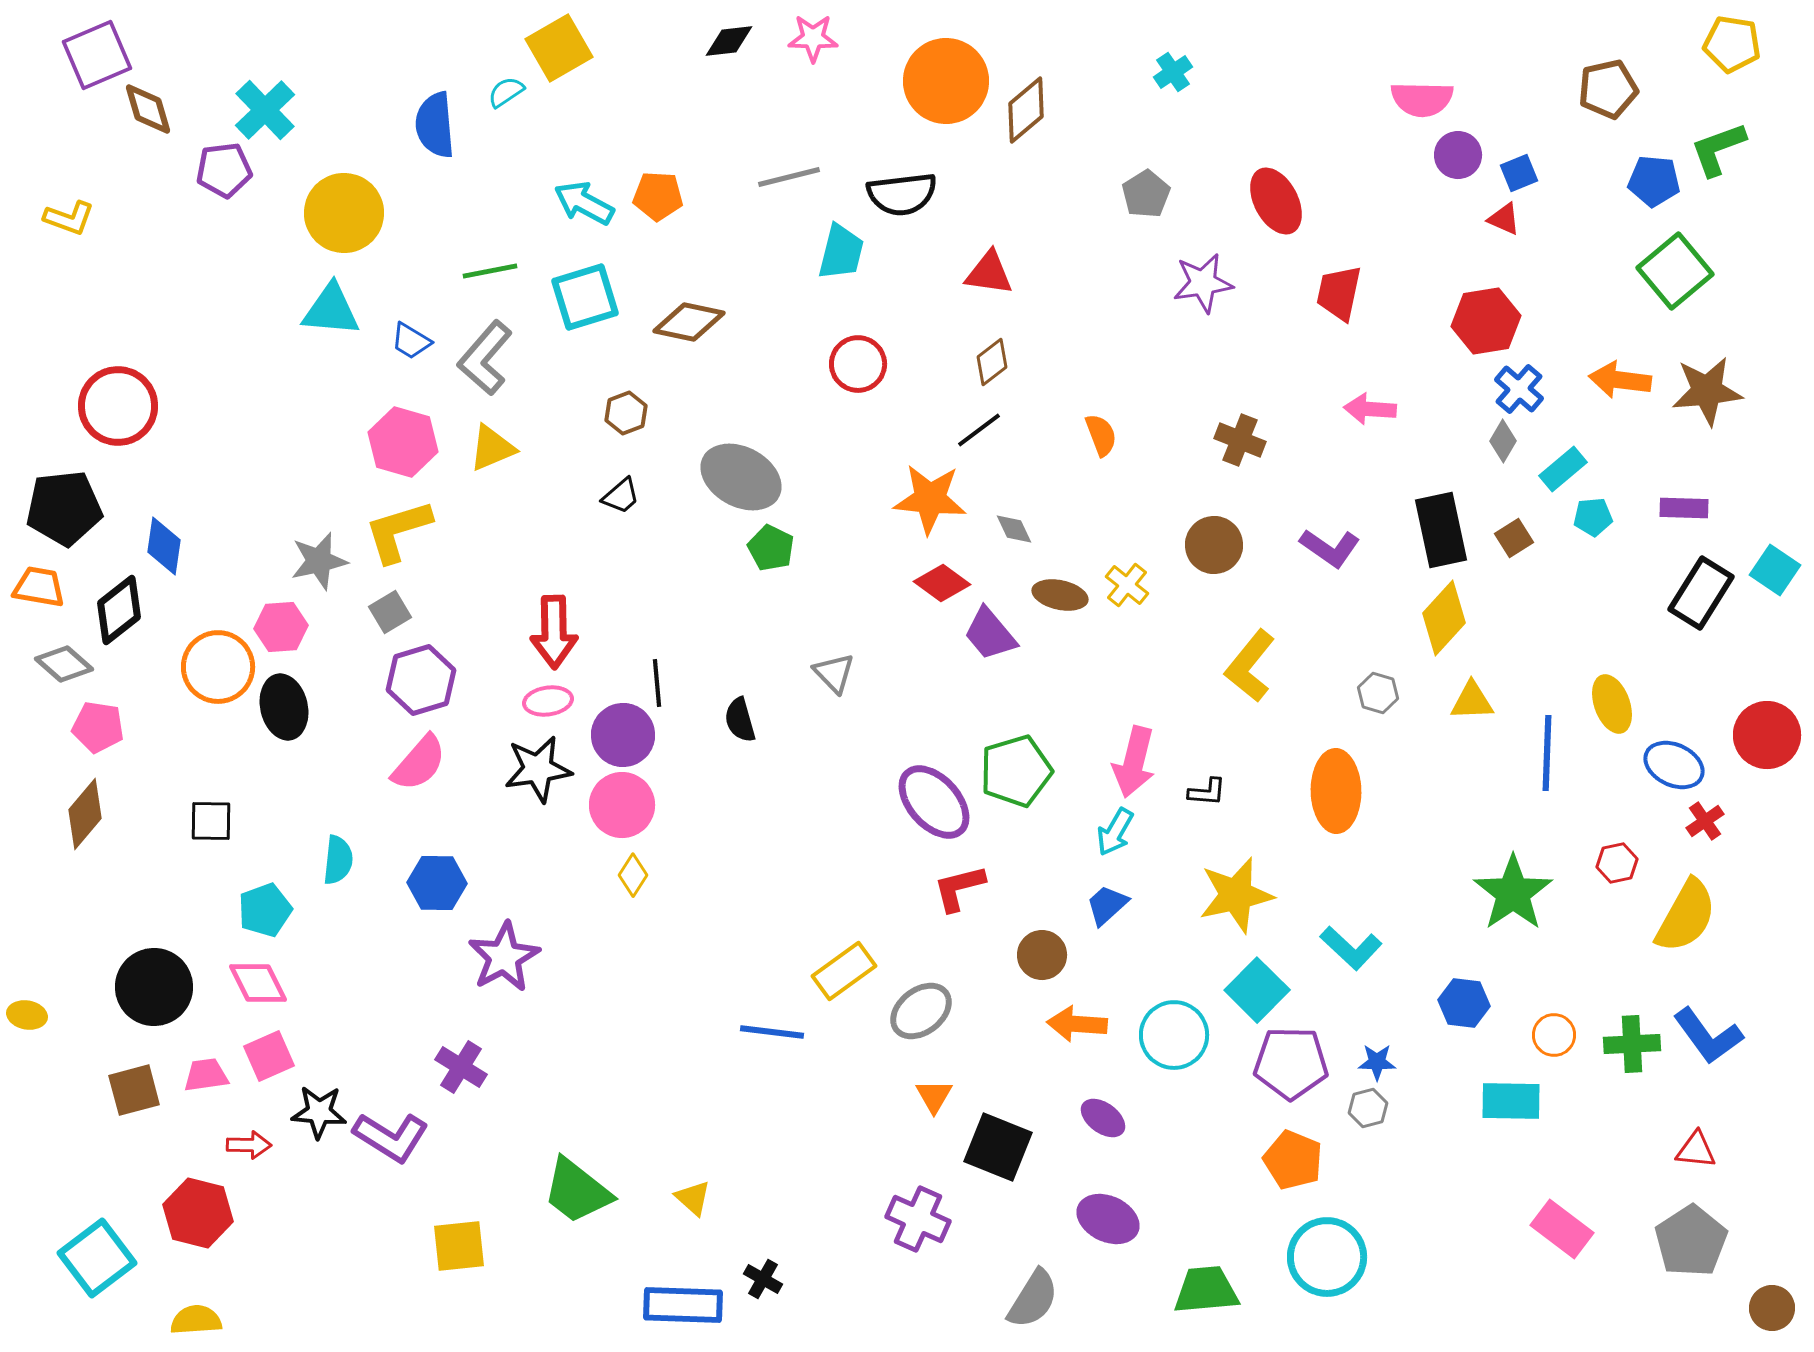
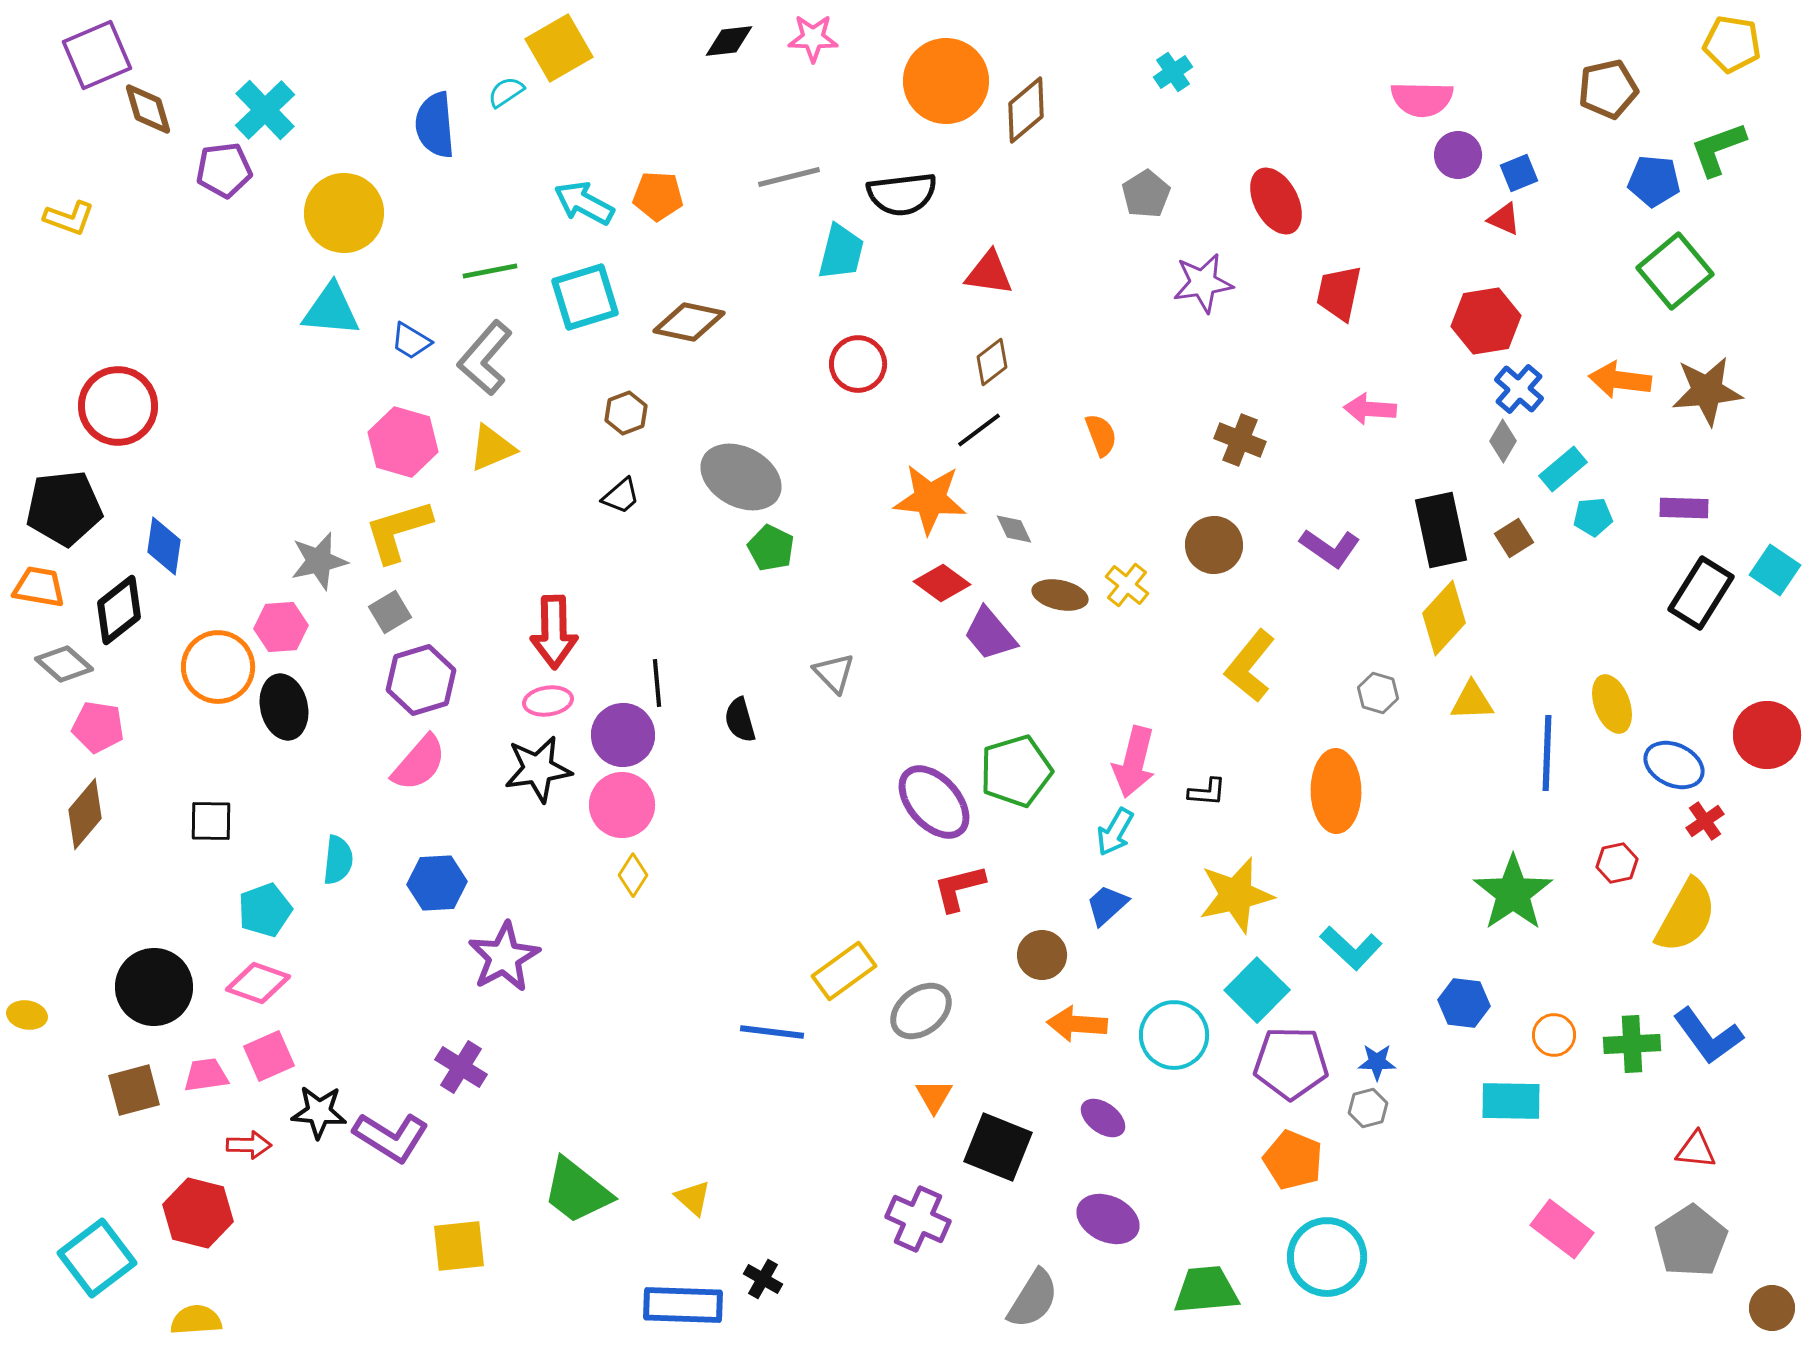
blue hexagon at (437, 883): rotated 4 degrees counterclockwise
pink diamond at (258, 983): rotated 44 degrees counterclockwise
